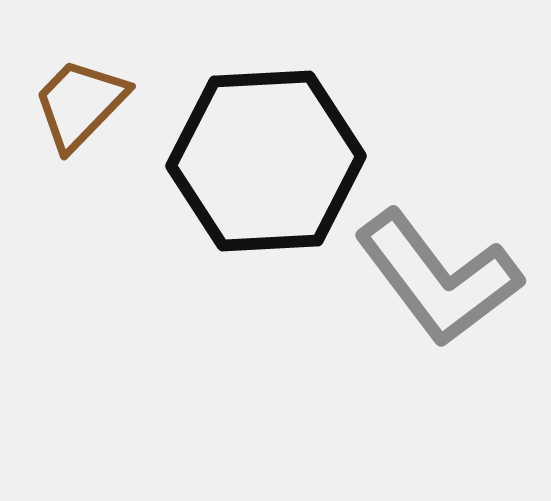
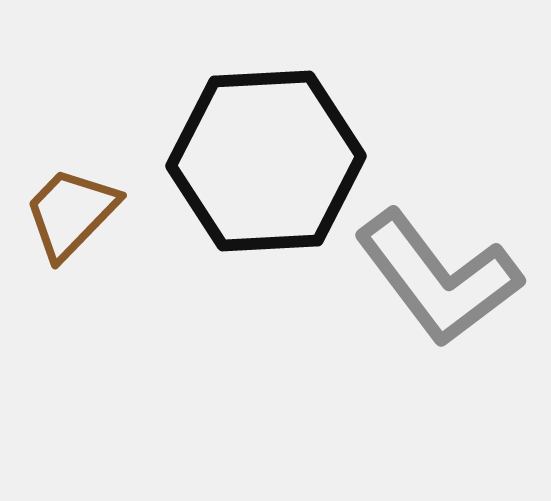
brown trapezoid: moved 9 px left, 109 px down
